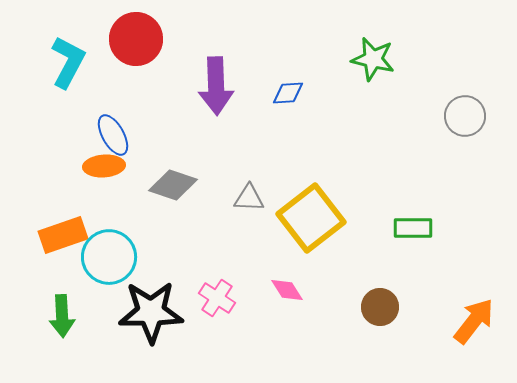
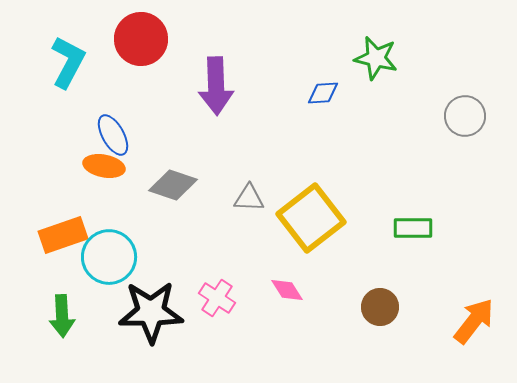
red circle: moved 5 px right
green star: moved 3 px right, 1 px up
blue diamond: moved 35 px right
orange ellipse: rotated 15 degrees clockwise
